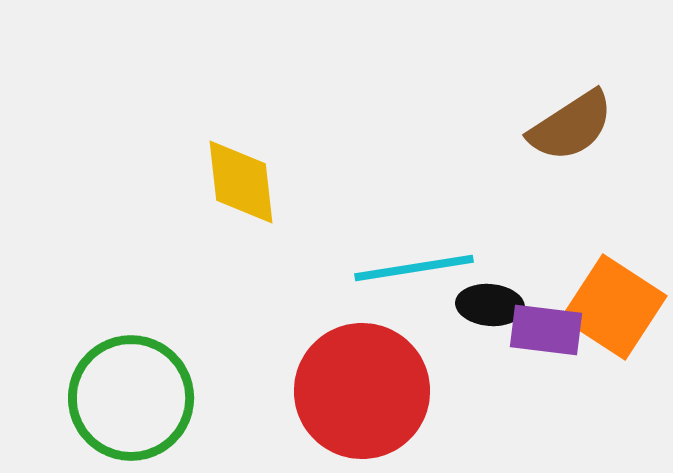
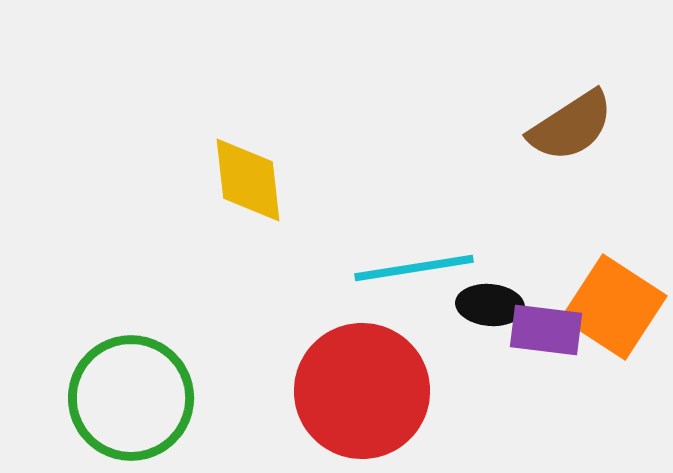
yellow diamond: moved 7 px right, 2 px up
